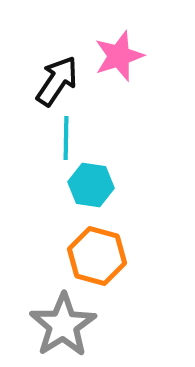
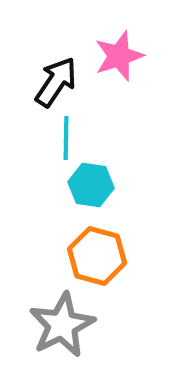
black arrow: moved 1 px left, 1 px down
gray star: moved 1 px left; rotated 6 degrees clockwise
